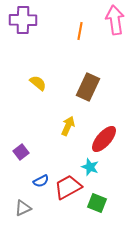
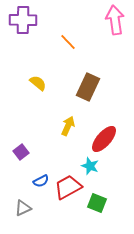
orange line: moved 12 px left, 11 px down; rotated 54 degrees counterclockwise
cyan star: moved 1 px up
